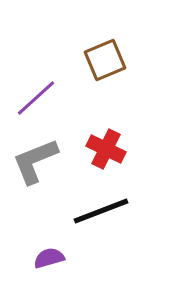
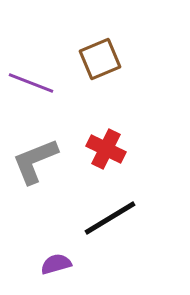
brown square: moved 5 px left, 1 px up
purple line: moved 5 px left, 15 px up; rotated 63 degrees clockwise
black line: moved 9 px right, 7 px down; rotated 10 degrees counterclockwise
purple semicircle: moved 7 px right, 6 px down
